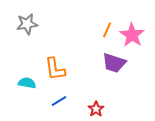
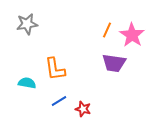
purple trapezoid: rotated 10 degrees counterclockwise
red star: moved 13 px left; rotated 21 degrees counterclockwise
